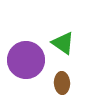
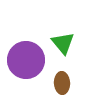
green triangle: rotated 15 degrees clockwise
